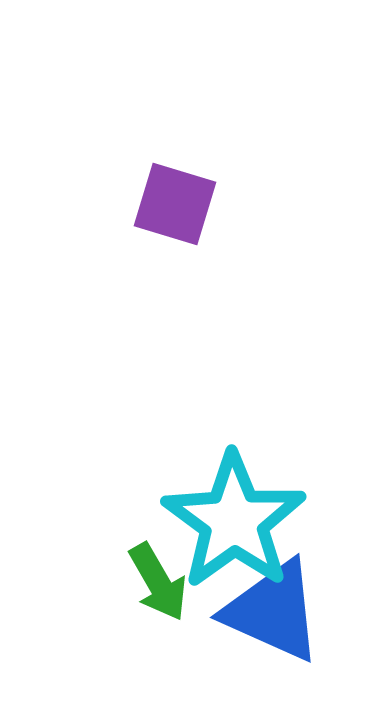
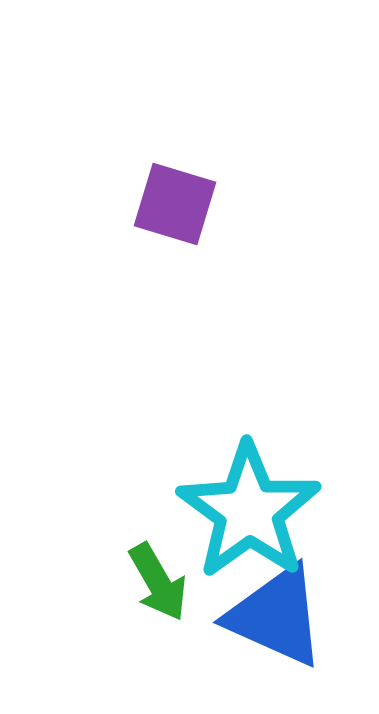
cyan star: moved 15 px right, 10 px up
blue triangle: moved 3 px right, 5 px down
